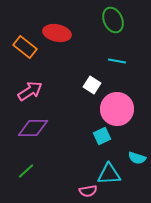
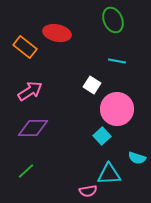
cyan square: rotated 18 degrees counterclockwise
